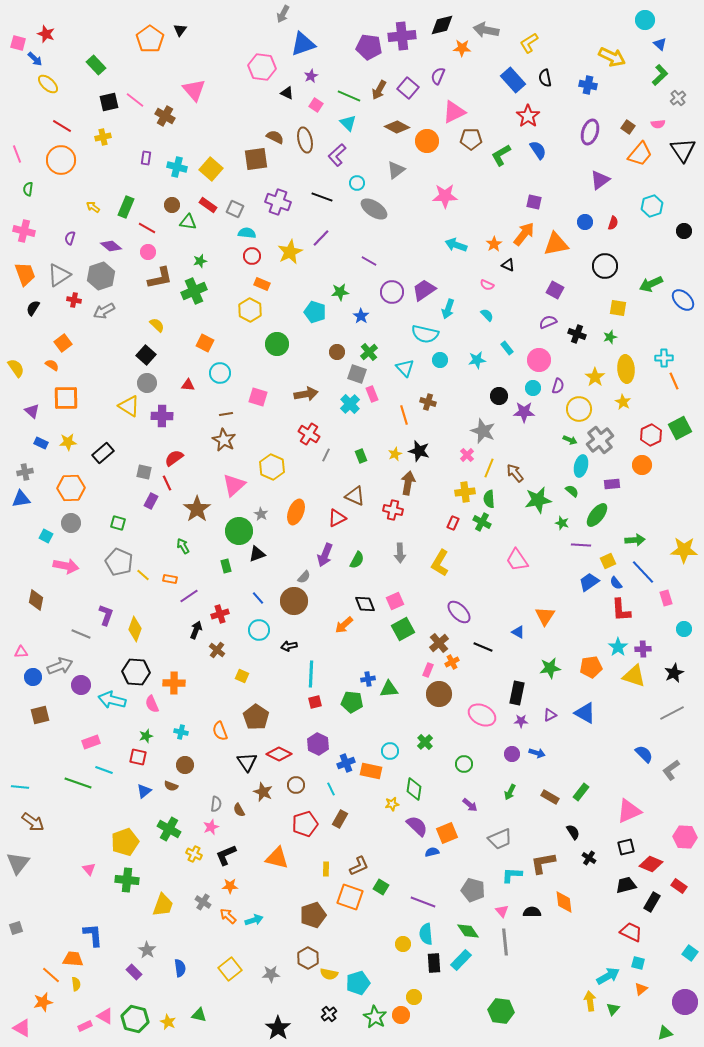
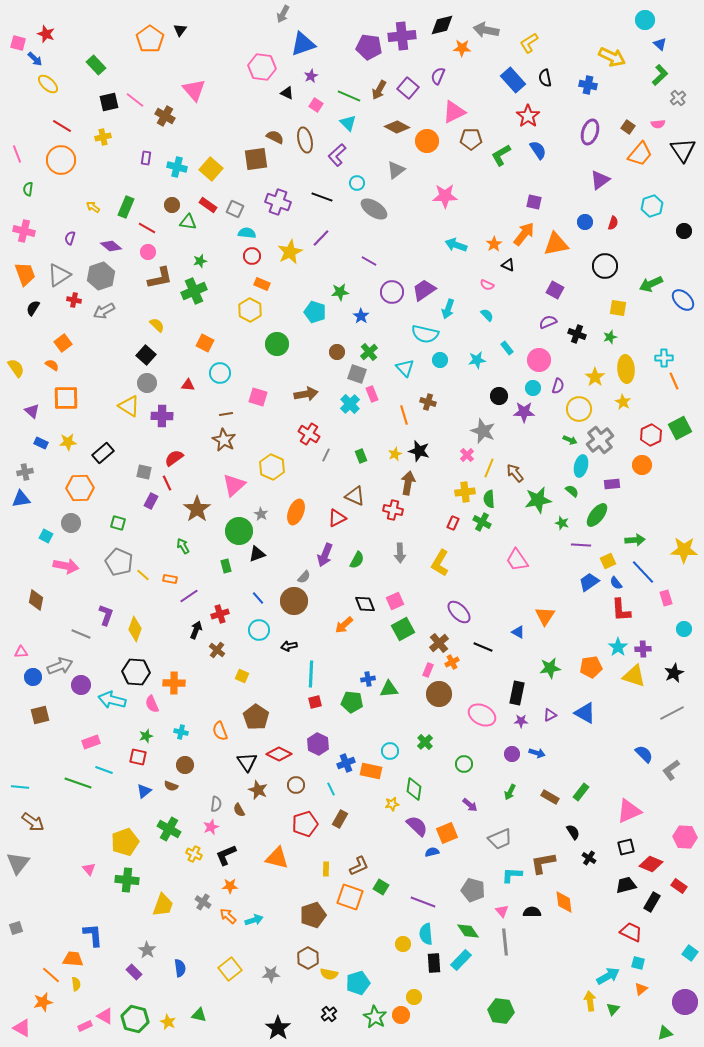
orange hexagon at (71, 488): moved 9 px right
brown star at (263, 792): moved 5 px left, 2 px up
